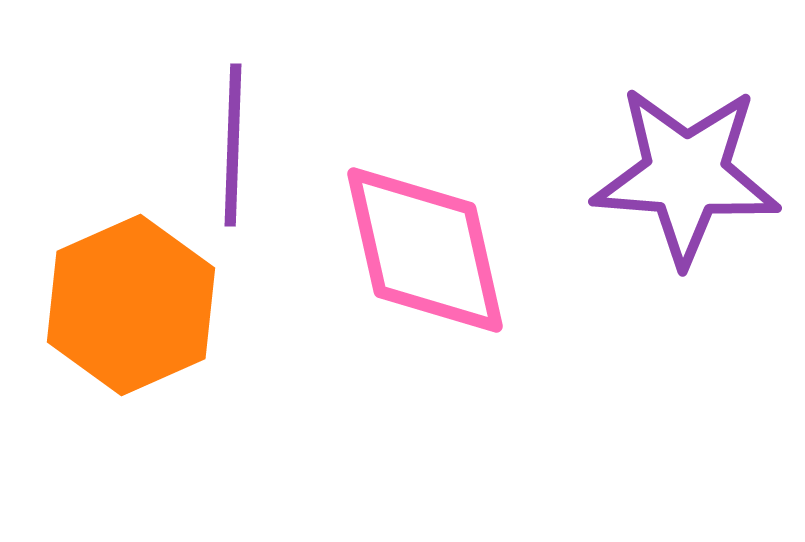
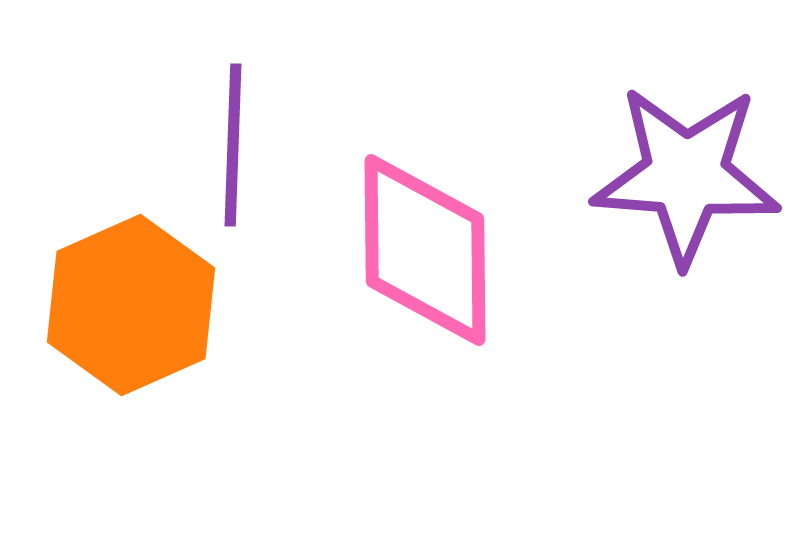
pink diamond: rotated 12 degrees clockwise
